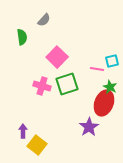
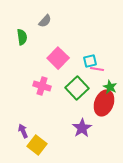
gray semicircle: moved 1 px right, 1 px down
pink square: moved 1 px right, 1 px down
cyan square: moved 22 px left
green square: moved 10 px right, 4 px down; rotated 25 degrees counterclockwise
purple star: moved 7 px left, 1 px down
purple arrow: rotated 24 degrees counterclockwise
